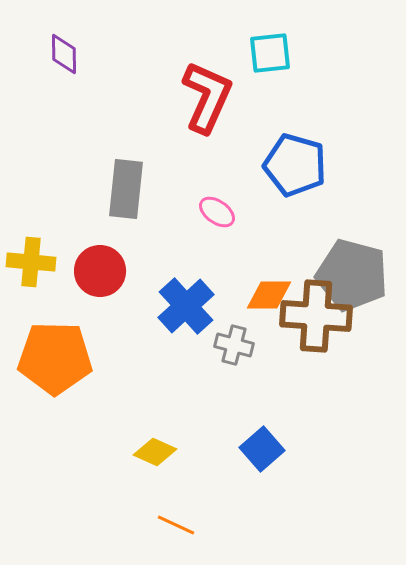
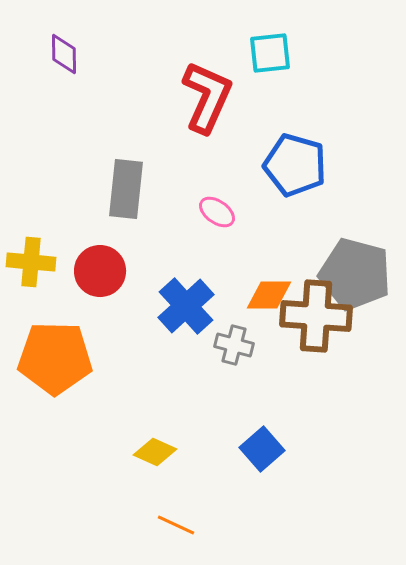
gray pentagon: moved 3 px right, 1 px up
